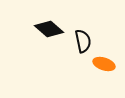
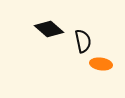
orange ellipse: moved 3 px left; rotated 10 degrees counterclockwise
